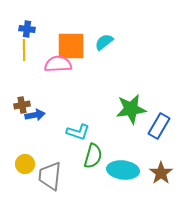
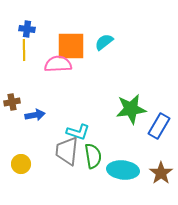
brown cross: moved 10 px left, 3 px up
green semicircle: rotated 25 degrees counterclockwise
yellow circle: moved 4 px left
gray trapezoid: moved 17 px right, 25 px up
